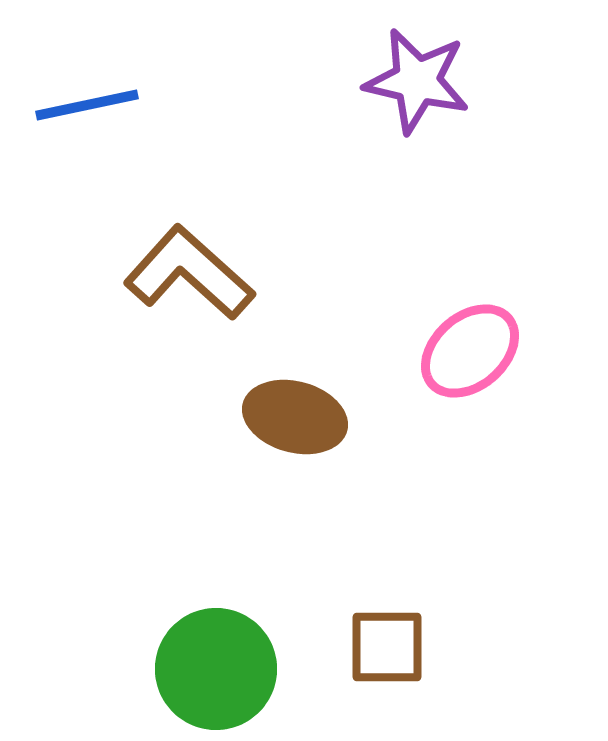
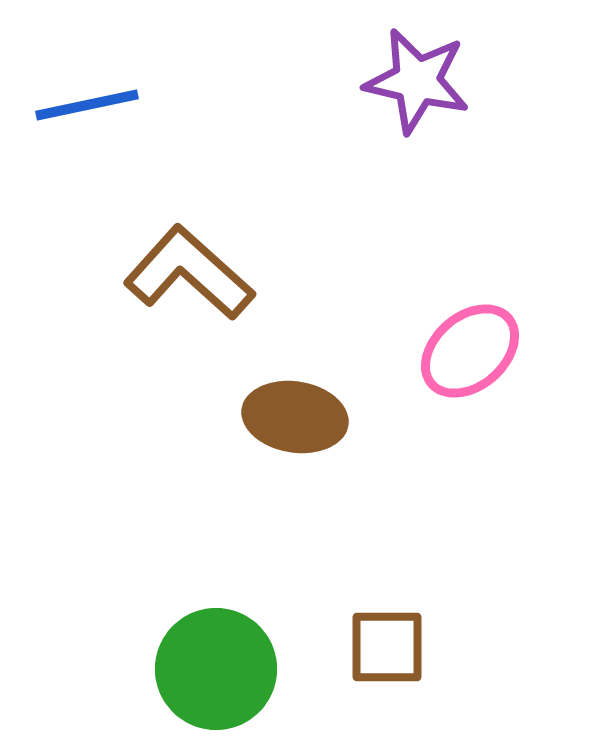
brown ellipse: rotated 6 degrees counterclockwise
